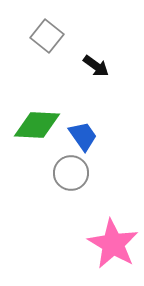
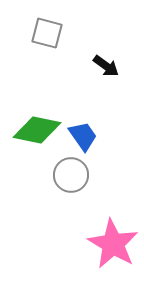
gray square: moved 3 px up; rotated 24 degrees counterclockwise
black arrow: moved 10 px right
green diamond: moved 5 px down; rotated 9 degrees clockwise
gray circle: moved 2 px down
